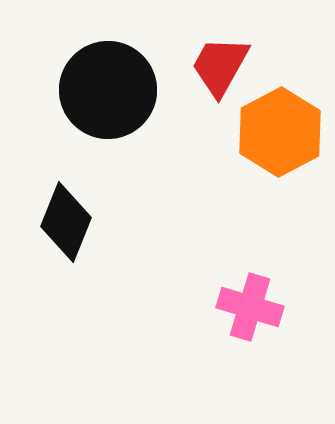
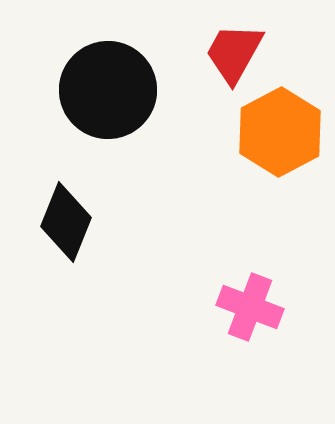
red trapezoid: moved 14 px right, 13 px up
pink cross: rotated 4 degrees clockwise
